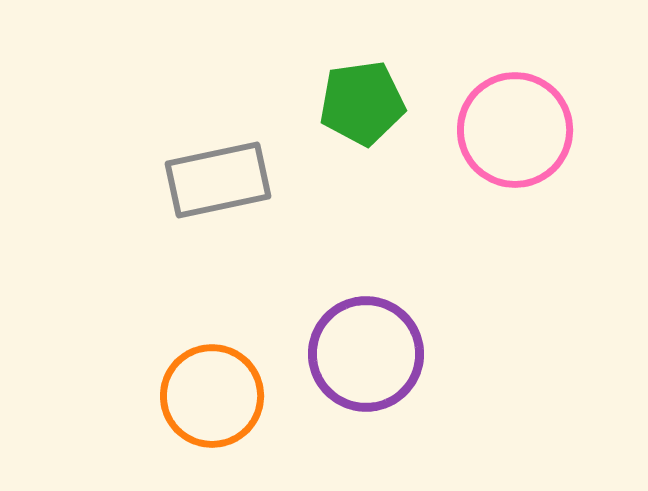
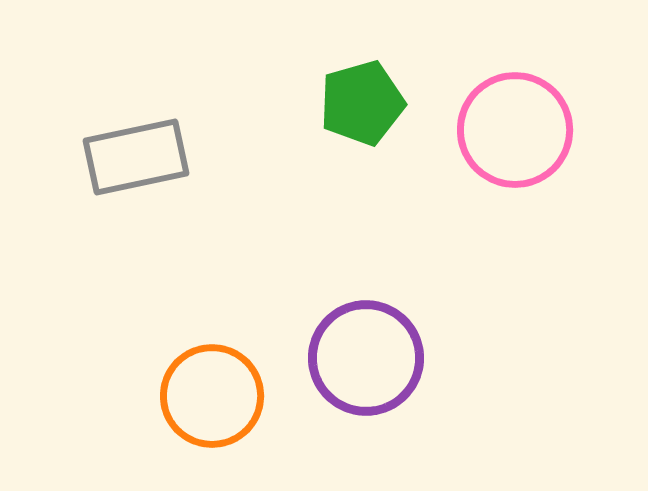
green pentagon: rotated 8 degrees counterclockwise
gray rectangle: moved 82 px left, 23 px up
purple circle: moved 4 px down
